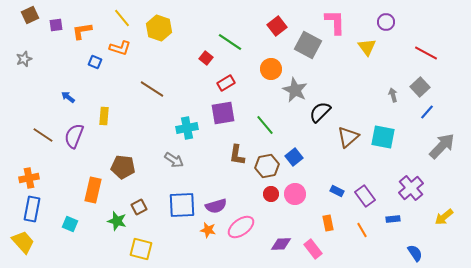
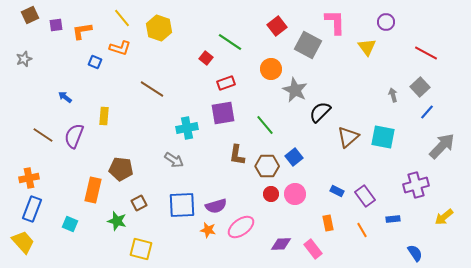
red rectangle at (226, 83): rotated 12 degrees clockwise
blue arrow at (68, 97): moved 3 px left
brown hexagon at (267, 166): rotated 10 degrees clockwise
brown pentagon at (123, 167): moved 2 px left, 2 px down
purple cross at (411, 188): moved 5 px right, 3 px up; rotated 25 degrees clockwise
brown square at (139, 207): moved 4 px up
blue rectangle at (32, 209): rotated 10 degrees clockwise
